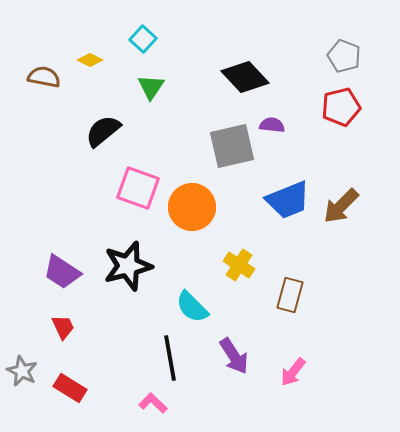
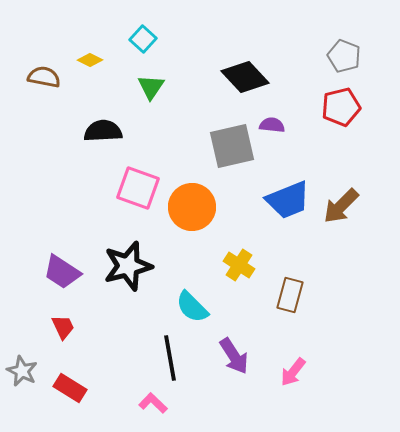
black semicircle: rotated 36 degrees clockwise
